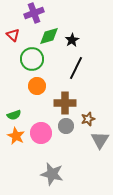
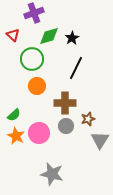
black star: moved 2 px up
green semicircle: rotated 24 degrees counterclockwise
pink circle: moved 2 px left
